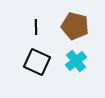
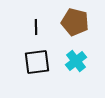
brown pentagon: moved 4 px up
black square: rotated 32 degrees counterclockwise
